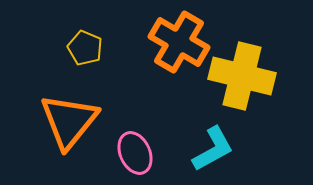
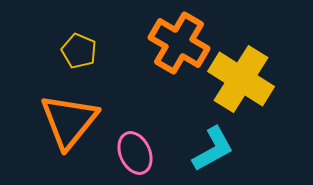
orange cross: moved 1 px down
yellow pentagon: moved 6 px left, 3 px down
yellow cross: moved 1 px left, 3 px down; rotated 18 degrees clockwise
